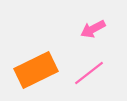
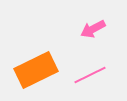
pink line: moved 1 px right, 2 px down; rotated 12 degrees clockwise
